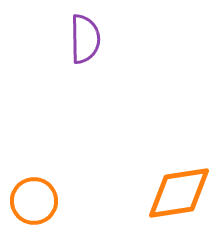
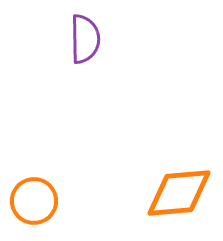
orange diamond: rotated 4 degrees clockwise
